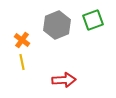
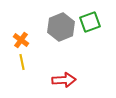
green square: moved 3 px left, 2 px down
gray hexagon: moved 4 px right, 2 px down
orange cross: moved 1 px left
